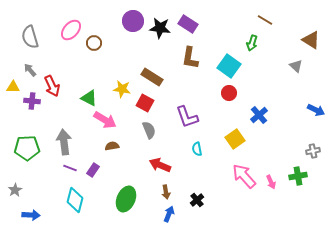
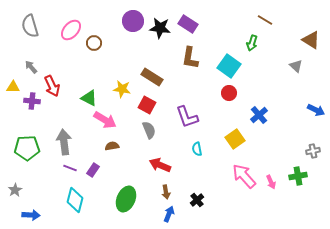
gray semicircle at (30, 37): moved 11 px up
gray arrow at (30, 70): moved 1 px right, 3 px up
red square at (145, 103): moved 2 px right, 2 px down
